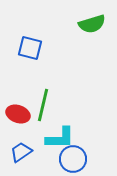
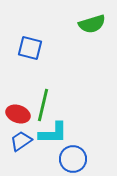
cyan L-shape: moved 7 px left, 5 px up
blue trapezoid: moved 11 px up
